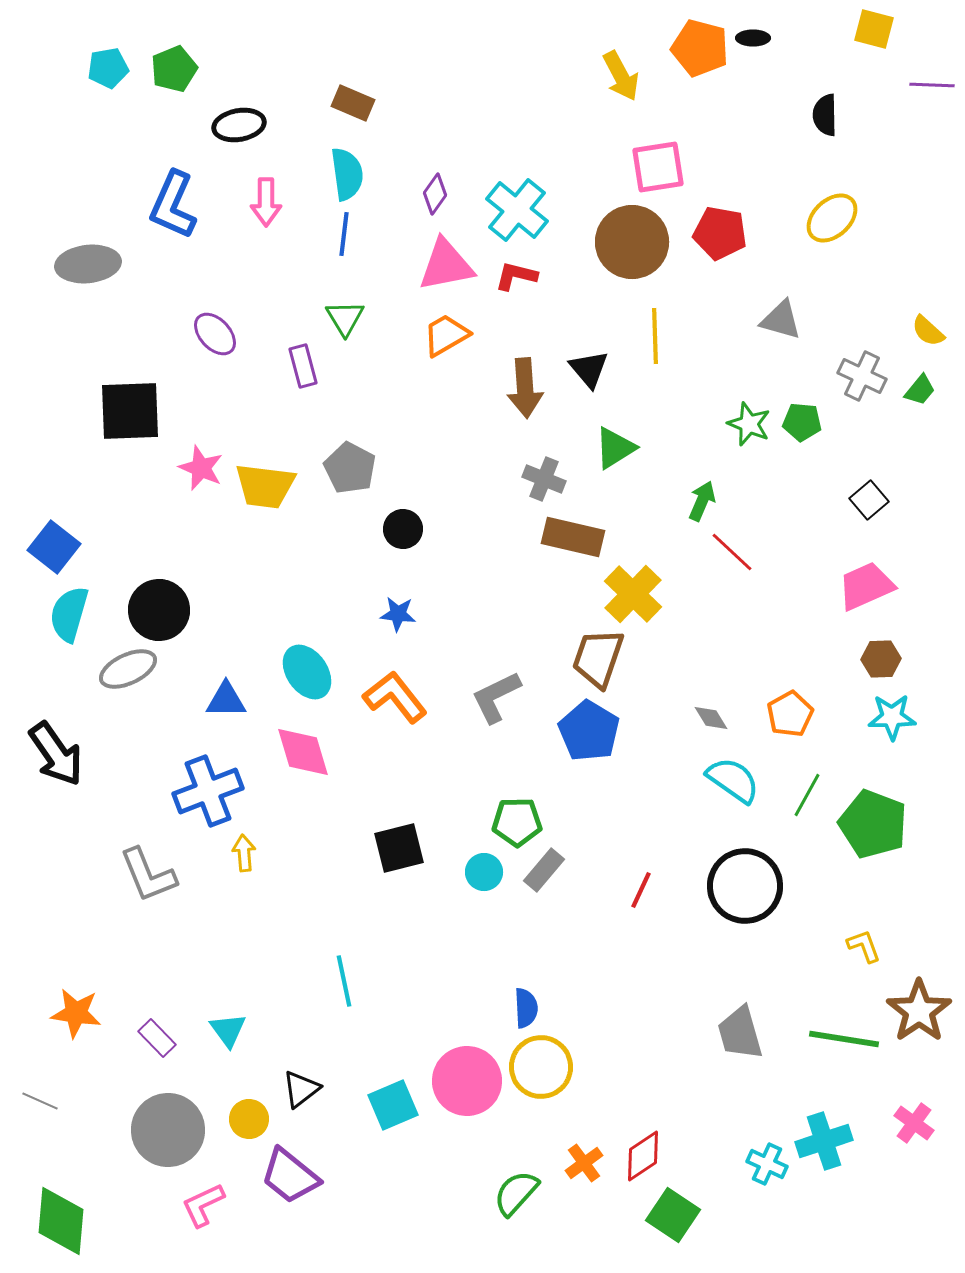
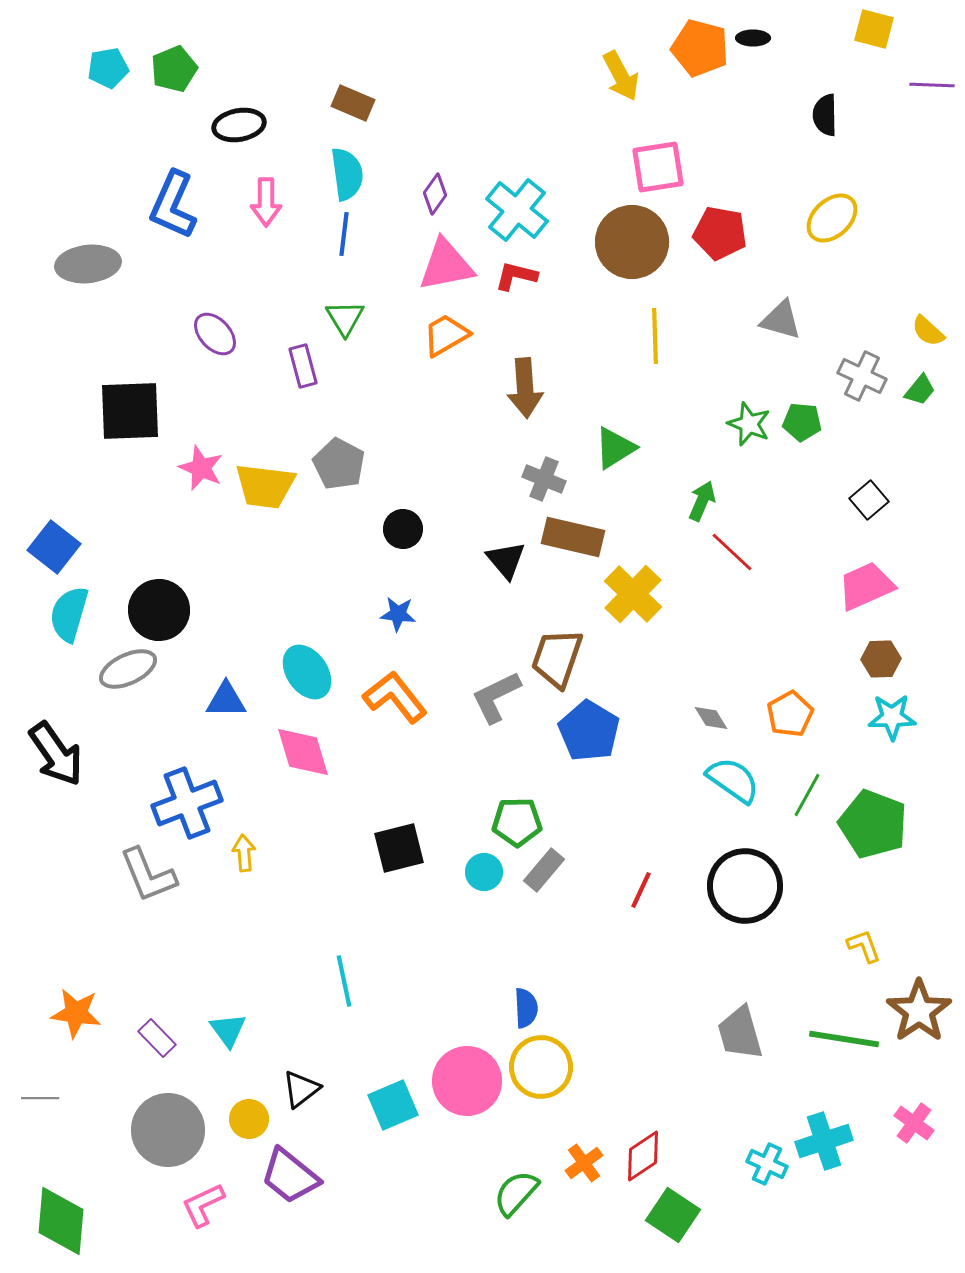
black triangle at (589, 369): moved 83 px left, 191 px down
gray pentagon at (350, 468): moved 11 px left, 4 px up
brown trapezoid at (598, 658): moved 41 px left
blue cross at (208, 791): moved 21 px left, 12 px down
gray line at (40, 1101): moved 3 px up; rotated 24 degrees counterclockwise
